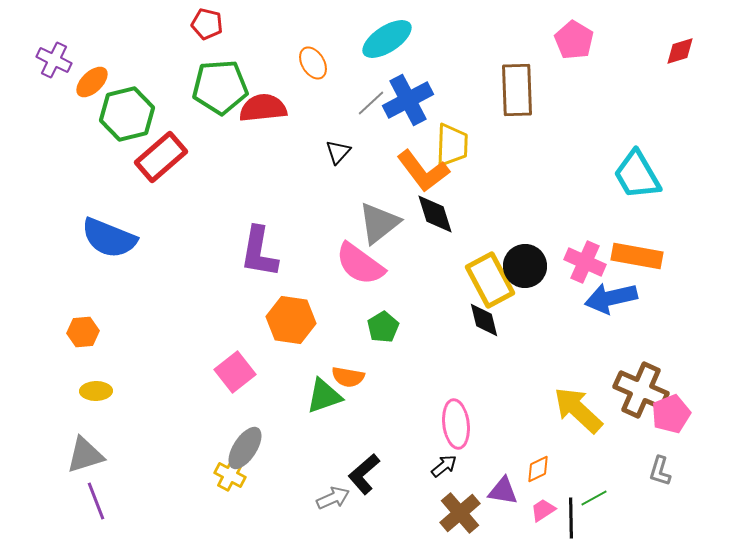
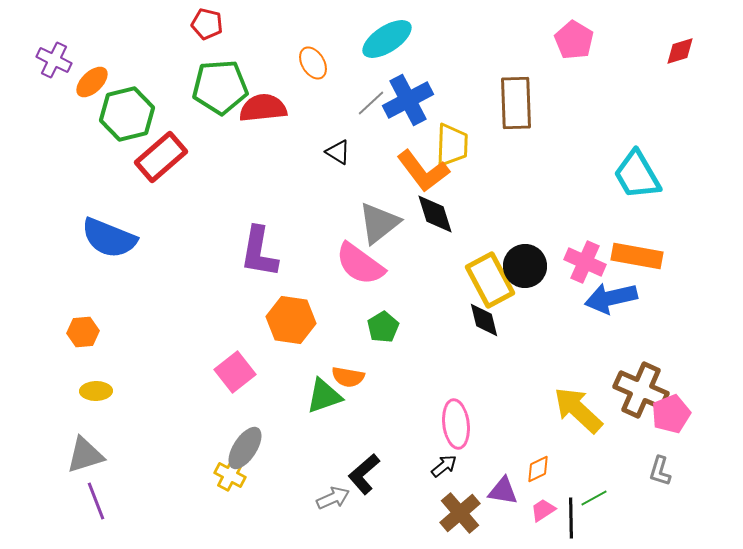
brown rectangle at (517, 90): moved 1 px left, 13 px down
black triangle at (338, 152): rotated 40 degrees counterclockwise
